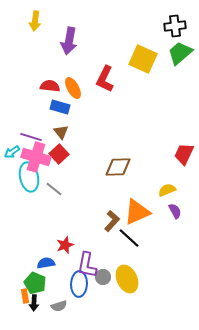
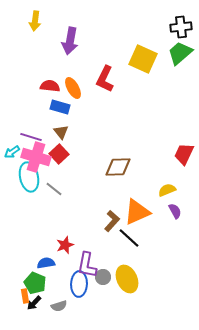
black cross: moved 6 px right, 1 px down
purple arrow: moved 1 px right
black arrow: rotated 42 degrees clockwise
